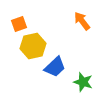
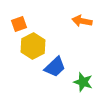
orange arrow: rotated 42 degrees counterclockwise
yellow hexagon: rotated 15 degrees counterclockwise
